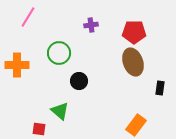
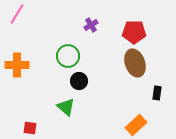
pink line: moved 11 px left, 3 px up
purple cross: rotated 24 degrees counterclockwise
green circle: moved 9 px right, 3 px down
brown ellipse: moved 2 px right, 1 px down
black rectangle: moved 3 px left, 5 px down
green triangle: moved 6 px right, 4 px up
orange rectangle: rotated 10 degrees clockwise
red square: moved 9 px left, 1 px up
